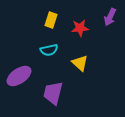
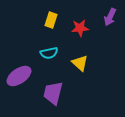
cyan semicircle: moved 3 px down
